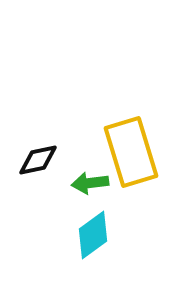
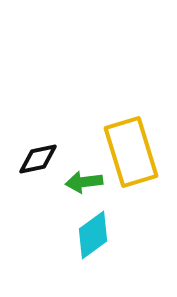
black diamond: moved 1 px up
green arrow: moved 6 px left, 1 px up
